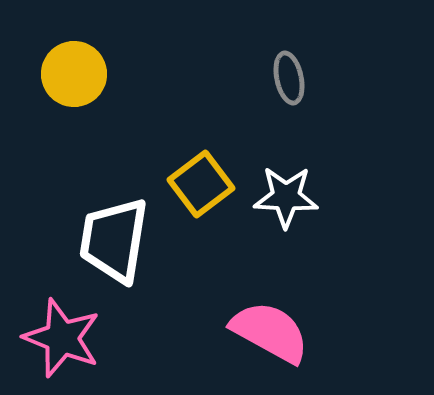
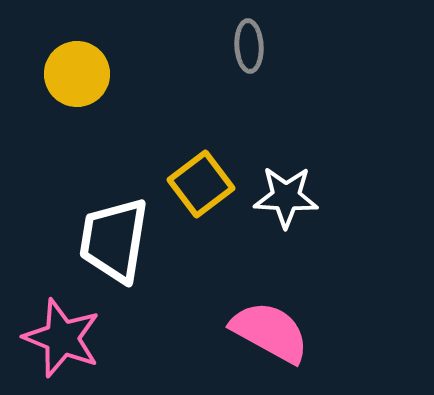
yellow circle: moved 3 px right
gray ellipse: moved 40 px left, 32 px up; rotated 9 degrees clockwise
